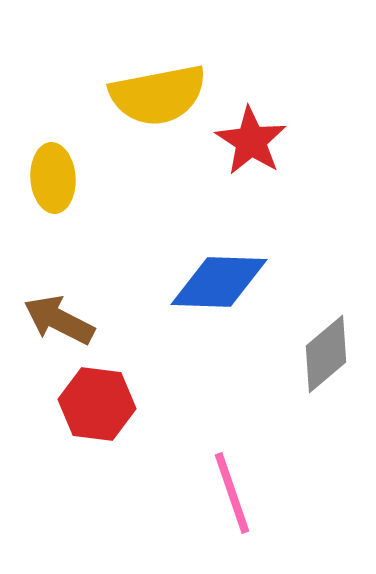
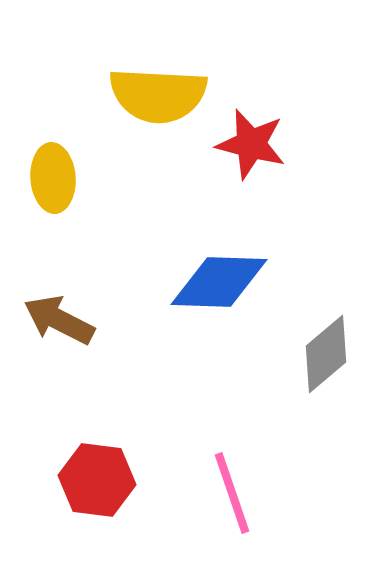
yellow semicircle: rotated 14 degrees clockwise
red star: moved 3 px down; rotated 18 degrees counterclockwise
red hexagon: moved 76 px down
